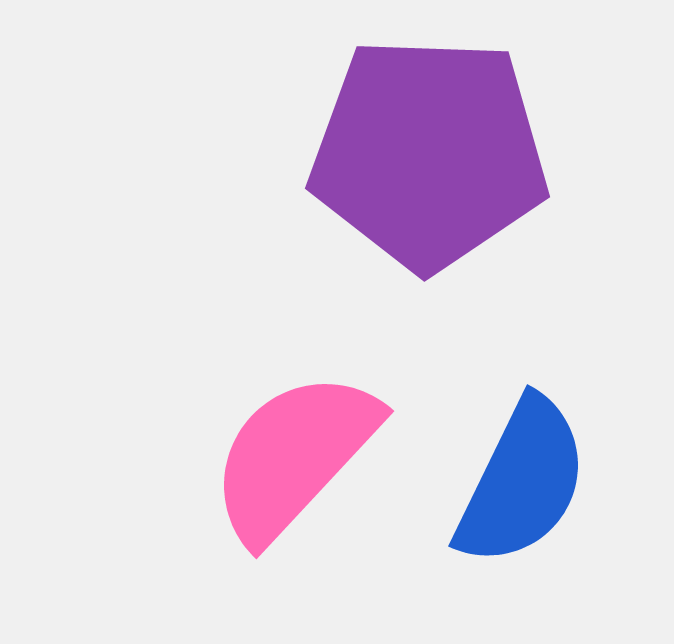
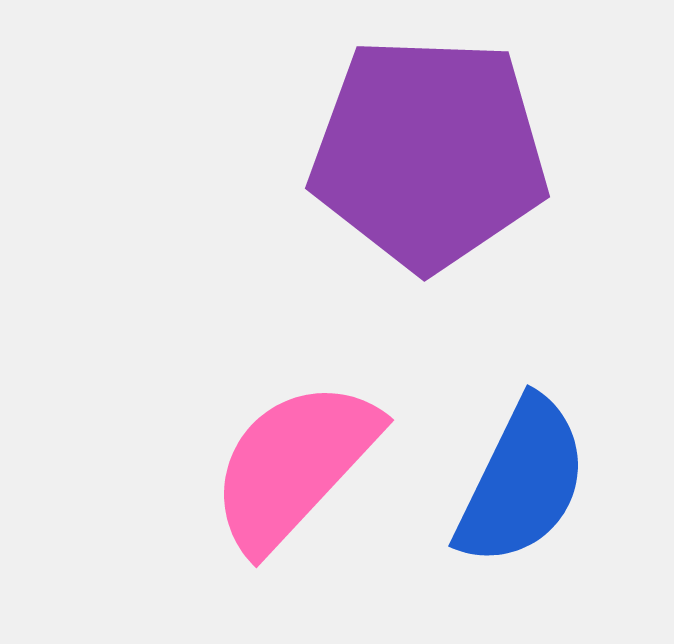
pink semicircle: moved 9 px down
